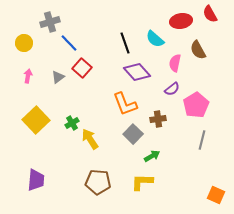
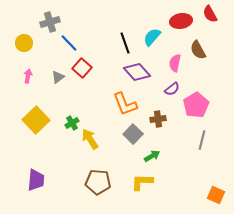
cyan semicircle: moved 3 px left, 2 px up; rotated 90 degrees clockwise
